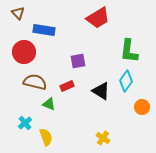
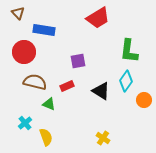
orange circle: moved 2 px right, 7 px up
